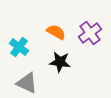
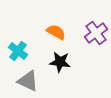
purple cross: moved 6 px right
cyan cross: moved 1 px left, 4 px down
gray triangle: moved 1 px right, 2 px up
